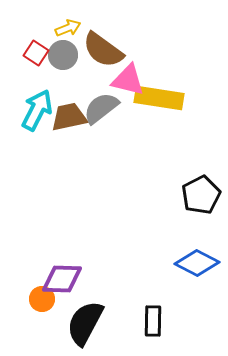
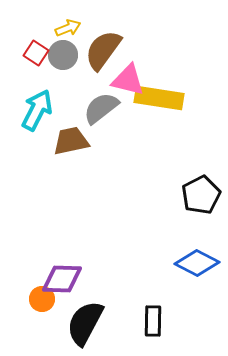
brown semicircle: rotated 90 degrees clockwise
brown trapezoid: moved 2 px right, 24 px down
